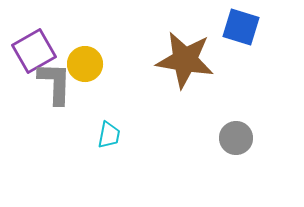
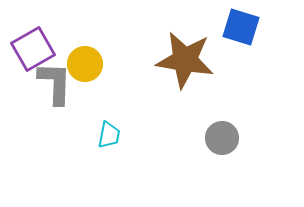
purple square: moved 1 px left, 2 px up
gray circle: moved 14 px left
